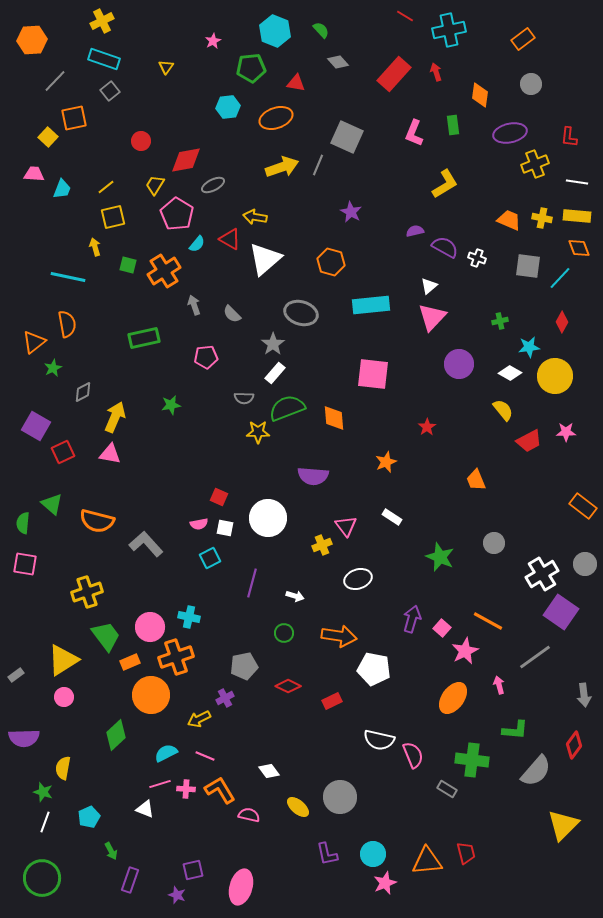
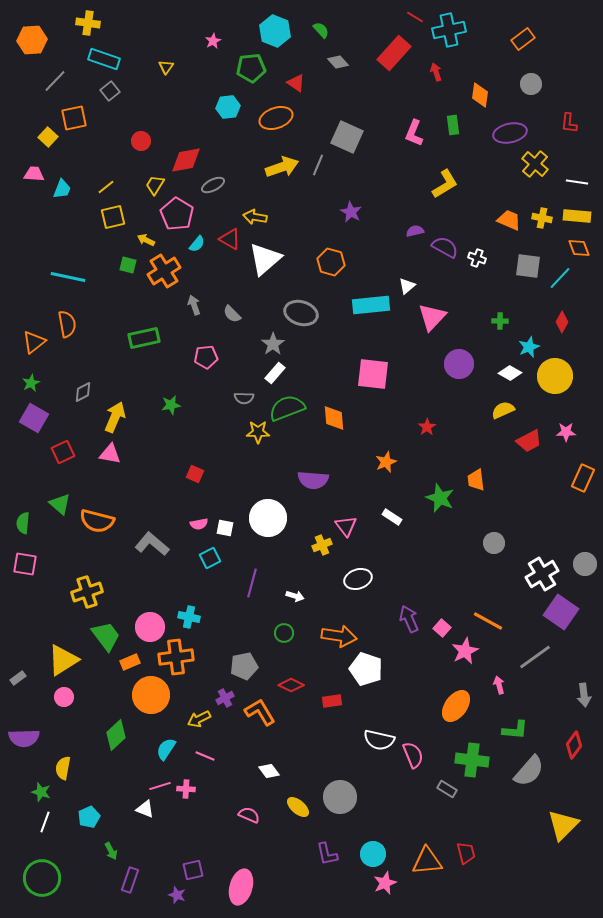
red line at (405, 16): moved 10 px right, 1 px down
yellow cross at (102, 21): moved 14 px left, 2 px down; rotated 35 degrees clockwise
red rectangle at (394, 74): moved 21 px up
red triangle at (296, 83): rotated 24 degrees clockwise
red L-shape at (569, 137): moved 14 px up
yellow cross at (535, 164): rotated 28 degrees counterclockwise
yellow arrow at (95, 247): moved 51 px right, 7 px up; rotated 48 degrees counterclockwise
white triangle at (429, 286): moved 22 px left
green cross at (500, 321): rotated 14 degrees clockwise
cyan star at (529, 347): rotated 15 degrees counterclockwise
green star at (53, 368): moved 22 px left, 15 px down
yellow semicircle at (503, 410): rotated 75 degrees counterclockwise
purple square at (36, 426): moved 2 px left, 8 px up
purple semicircle at (313, 476): moved 4 px down
orange trapezoid at (476, 480): rotated 15 degrees clockwise
red square at (219, 497): moved 24 px left, 23 px up
green triangle at (52, 504): moved 8 px right
orange rectangle at (583, 506): moved 28 px up; rotated 76 degrees clockwise
gray L-shape at (146, 544): moved 6 px right; rotated 8 degrees counterclockwise
green star at (440, 557): moved 59 px up
purple arrow at (412, 619): moved 3 px left; rotated 40 degrees counterclockwise
orange cross at (176, 657): rotated 12 degrees clockwise
white pentagon at (374, 669): moved 8 px left; rotated 8 degrees clockwise
gray rectangle at (16, 675): moved 2 px right, 3 px down
red diamond at (288, 686): moved 3 px right, 1 px up
orange ellipse at (453, 698): moved 3 px right, 8 px down
red rectangle at (332, 701): rotated 18 degrees clockwise
cyan semicircle at (166, 753): moved 4 px up; rotated 30 degrees counterclockwise
gray semicircle at (536, 771): moved 7 px left
pink line at (160, 784): moved 2 px down
orange L-shape at (220, 790): moved 40 px right, 78 px up
green star at (43, 792): moved 2 px left
pink semicircle at (249, 815): rotated 10 degrees clockwise
